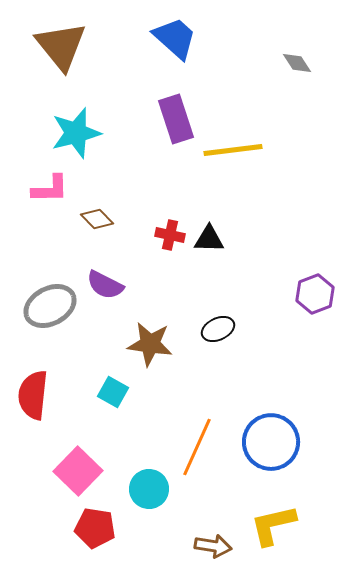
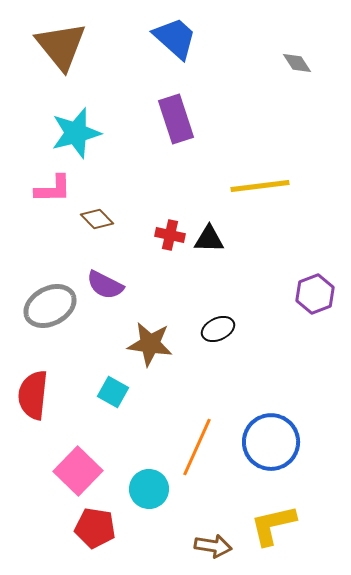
yellow line: moved 27 px right, 36 px down
pink L-shape: moved 3 px right
